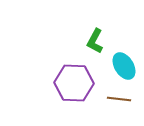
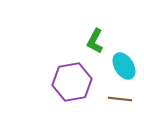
purple hexagon: moved 2 px left, 1 px up; rotated 12 degrees counterclockwise
brown line: moved 1 px right
